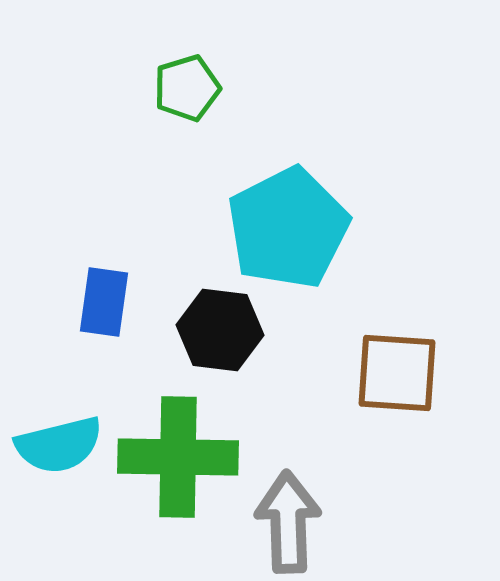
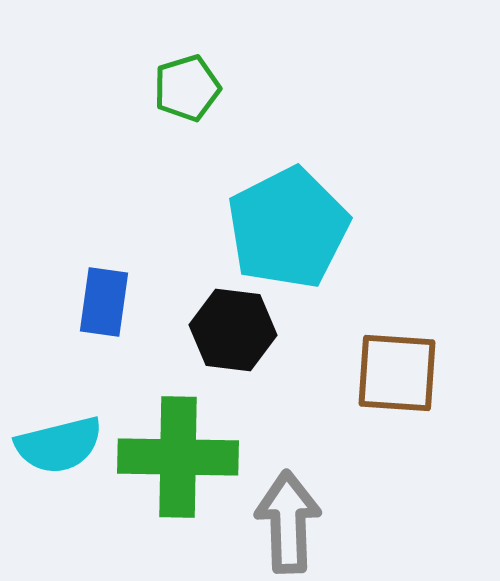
black hexagon: moved 13 px right
